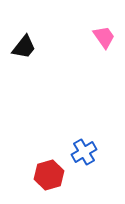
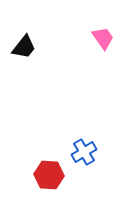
pink trapezoid: moved 1 px left, 1 px down
red hexagon: rotated 20 degrees clockwise
